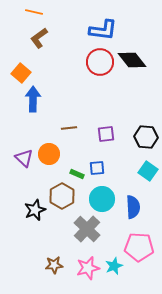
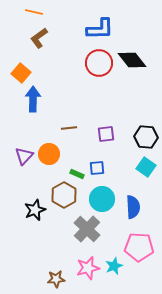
blue L-shape: moved 3 px left, 1 px up; rotated 8 degrees counterclockwise
red circle: moved 1 px left, 1 px down
purple triangle: moved 2 px up; rotated 30 degrees clockwise
cyan square: moved 2 px left, 4 px up
brown hexagon: moved 2 px right, 1 px up
brown star: moved 2 px right, 14 px down
